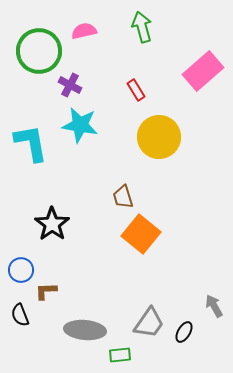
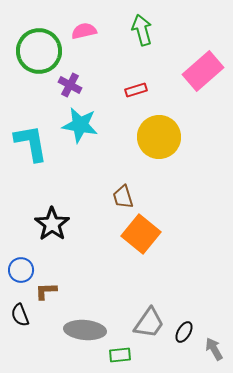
green arrow: moved 3 px down
red rectangle: rotated 75 degrees counterclockwise
gray arrow: moved 43 px down
